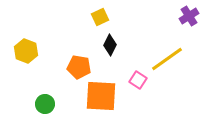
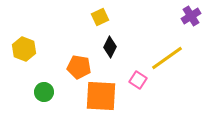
purple cross: moved 2 px right
black diamond: moved 2 px down
yellow hexagon: moved 2 px left, 2 px up
yellow line: moved 1 px up
green circle: moved 1 px left, 12 px up
